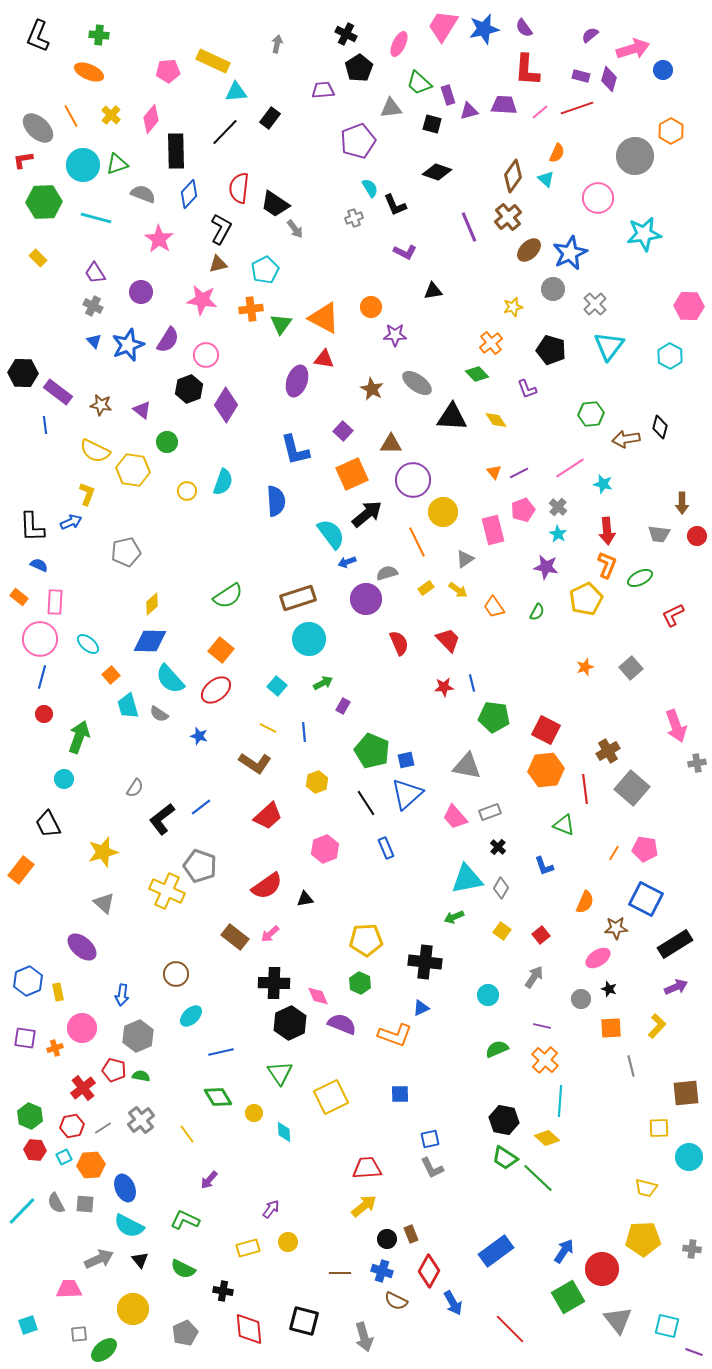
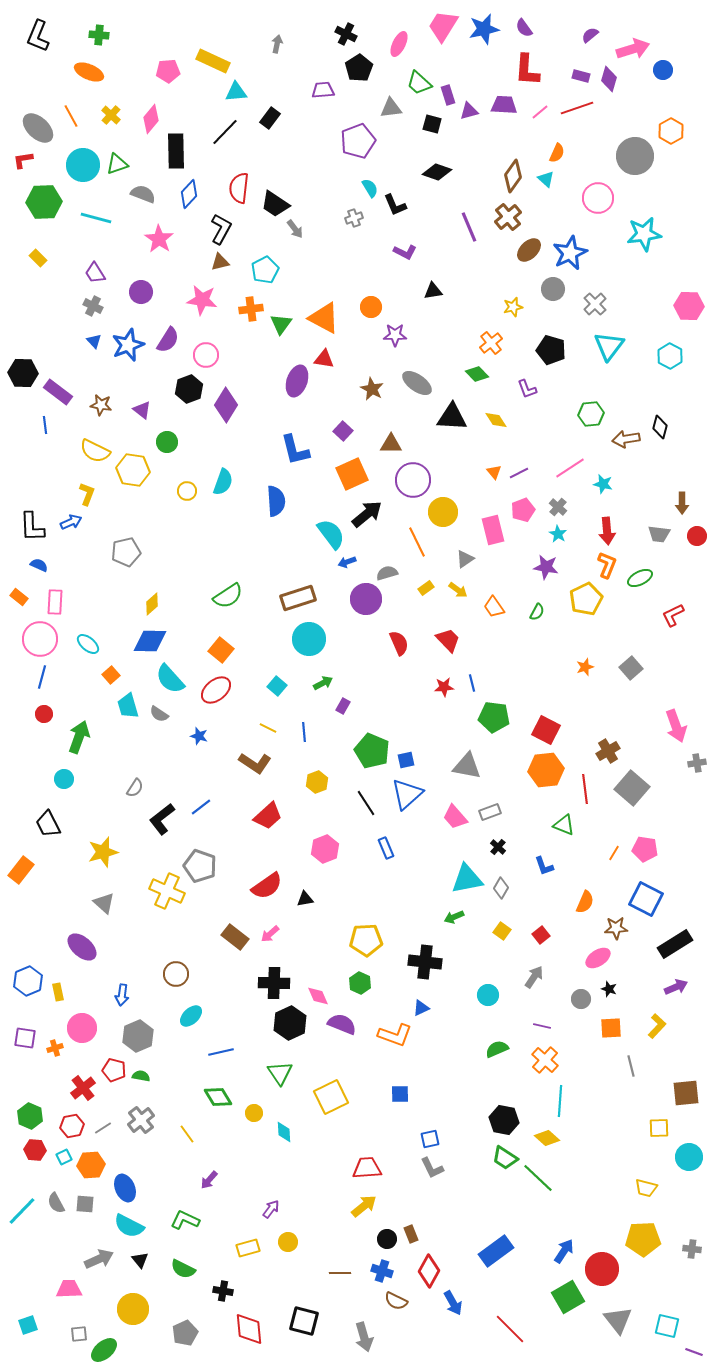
brown triangle at (218, 264): moved 2 px right, 2 px up
